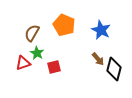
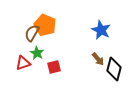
orange pentagon: moved 19 px left
